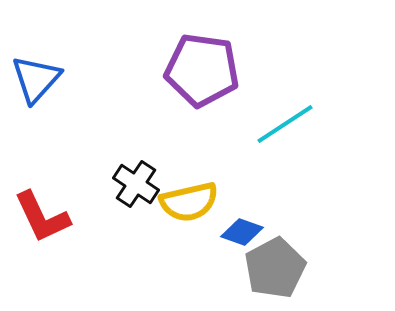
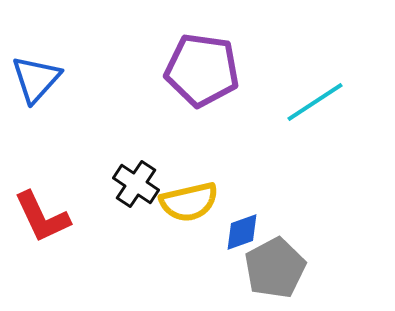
cyan line: moved 30 px right, 22 px up
blue diamond: rotated 39 degrees counterclockwise
